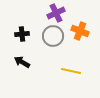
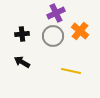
orange cross: rotated 18 degrees clockwise
